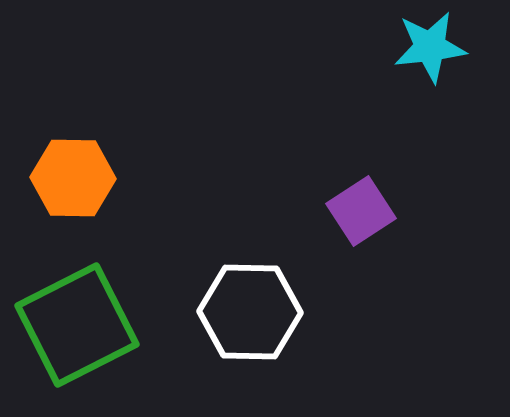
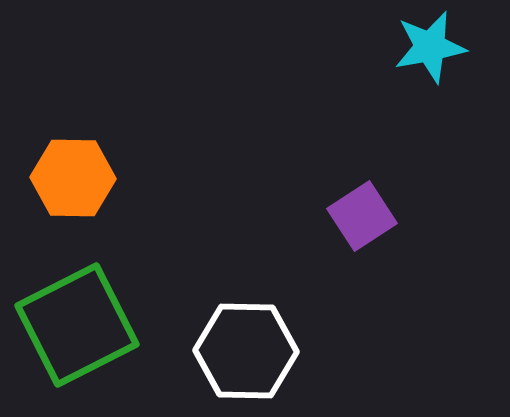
cyan star: rotated 4 degrees counterclockwise
purple square: moved 1 px right, 5 px down
white hexagon: moved 4 px left, 39 px down
